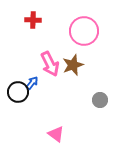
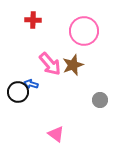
pink arrow: rotated 15 degrees counterclockwise
blue arrow: moved 1 px left, 1 px down; rotated 112 degrees counterclockwise
